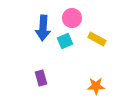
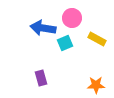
blue arrow: rotated 95 degrees clockwise
cyan square: moved 2 px down
orange star: moved 1 px up
